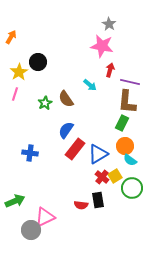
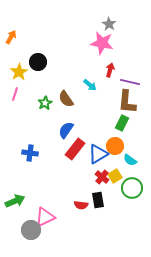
pink star: moved 3 px up
orange circle: moved 10 px left
